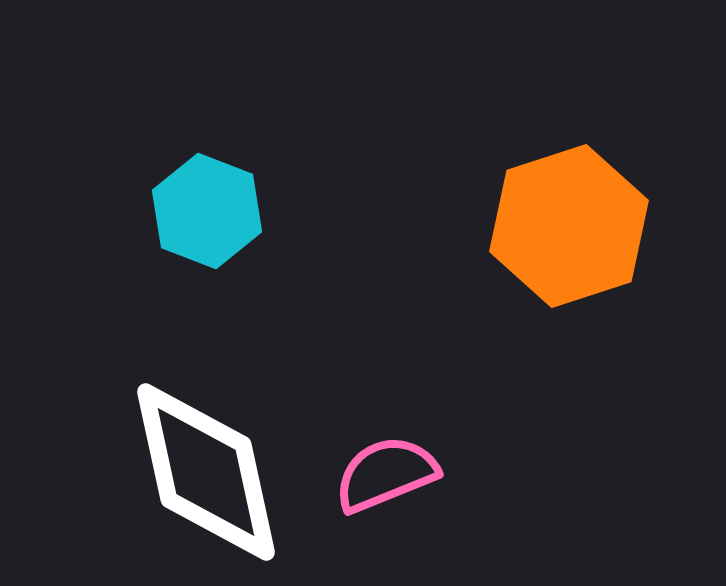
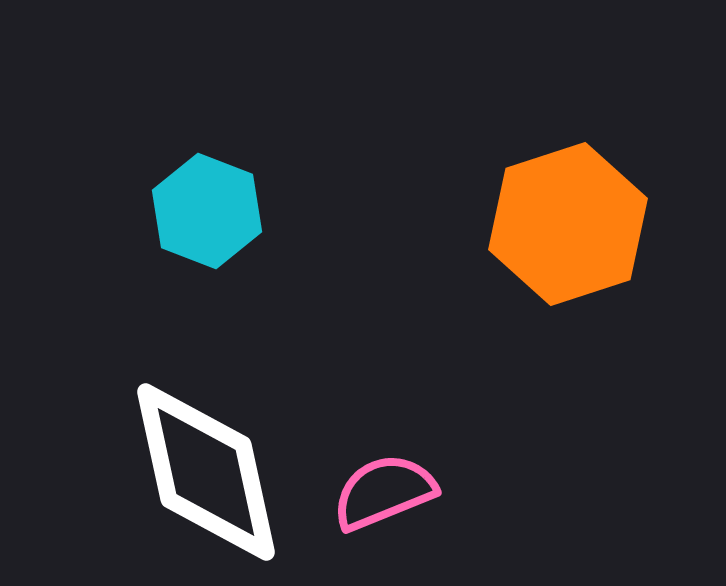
orange hexagon: moved 1 px left, 2 px up
pink semicircle: moved 2 px left, 18 px down
